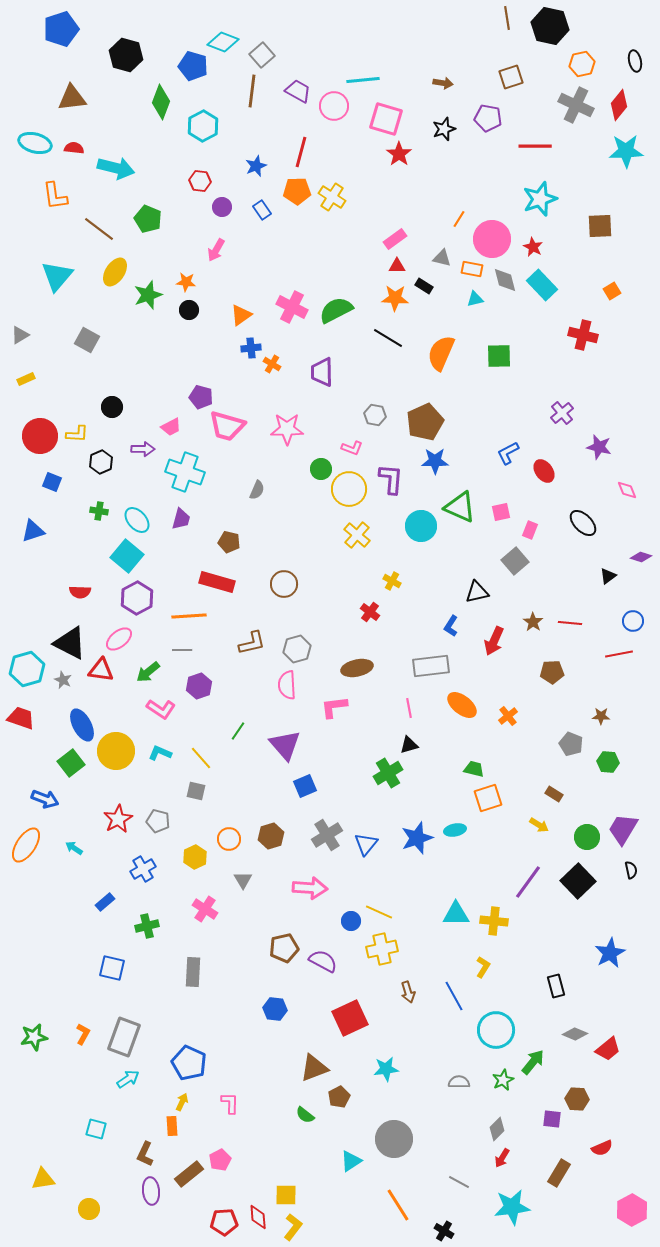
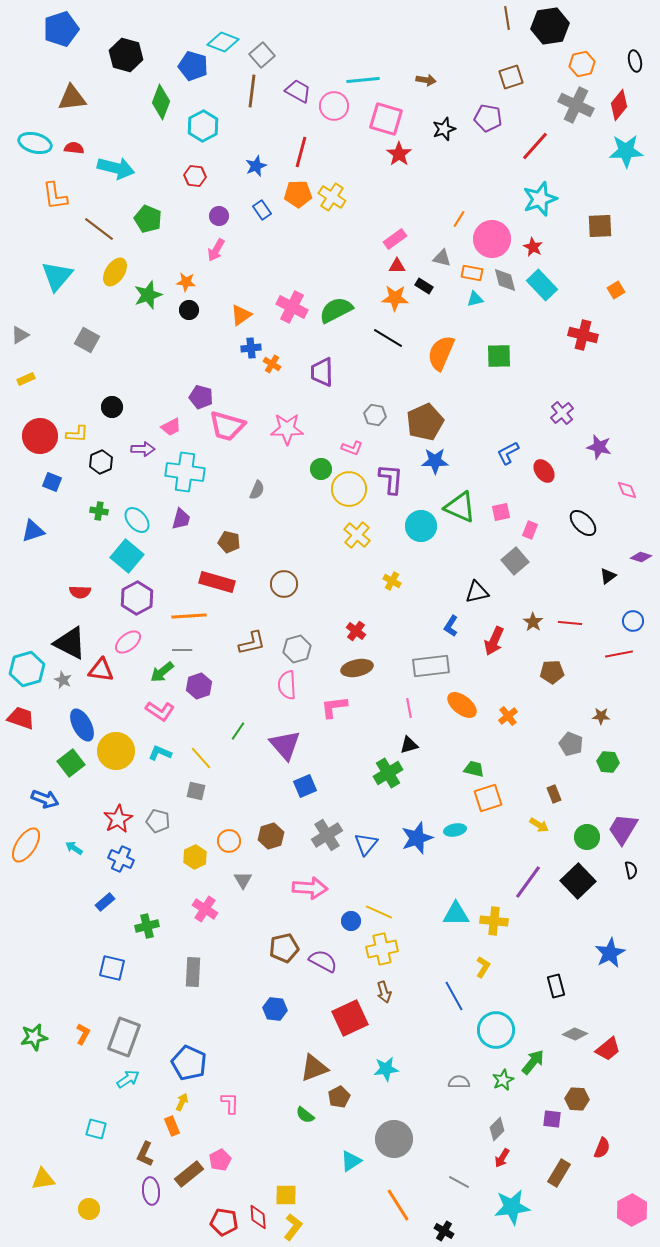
black hexagon at (550, 26): rotated 21 degrees counterclockwise
brown arrow at (443, 83): moved 17 px left, 3 px up
red line at (535, 146): rotated 48 degrees counterclockwise
red hexagon at (200, 181): moved 5 px left, 5 px up
orange pentagon at (297, 191): moved 1 px right, 3 px down
purple circle at (222, 207): moved 3 px left, 9 px down
orange rectangle at (472, 269): moved 4 px down
orange square at (612, 291): moved 4 px right, 1 px up
cyan cross at (185, 472): rotated 12 degrees counterclockwise
red cross at (370, 612): moved 14 px left, 19 px down
pink ellipse at (119, 639): moved 9 px right, 3 px down
green arrow at (148, 672): moved 14 px right
pink L-shape at (161, 709): moved 1 px left, 2 px down
brown rectangle at (554, 794): rotated 36 degrees clockwise
orange circle at (229, 839): moved 2 px down
blue cross at (143, 869): moved 22 px left, 10 px up; rotated 35 degrees counterclockwise
brown arrow at (408, 992): moved 24 px left
orange rectangle at (172, 1126): rotated 18 degrees counterclockwise
red semicircle at (602, 1148): rotated 45 degrees counterclockwise
red pentagon at (224, 1222): rotated 12 degrees clockwise
